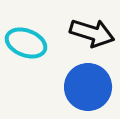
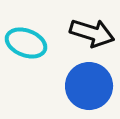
blue circle: moved 1 px right, 1 px up
